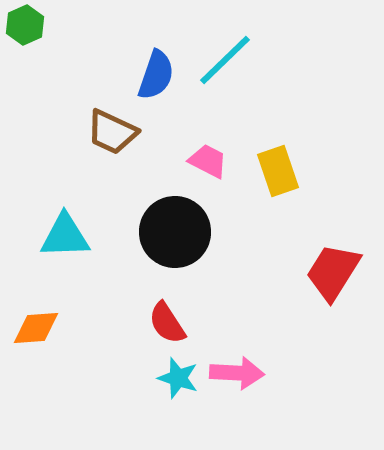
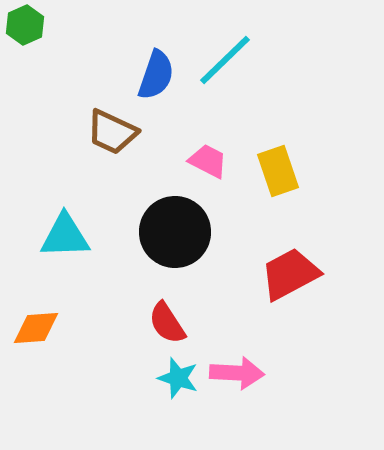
red trapezoid: moved 43 px left, 2 px down; rotated 30 degrees clockwise
